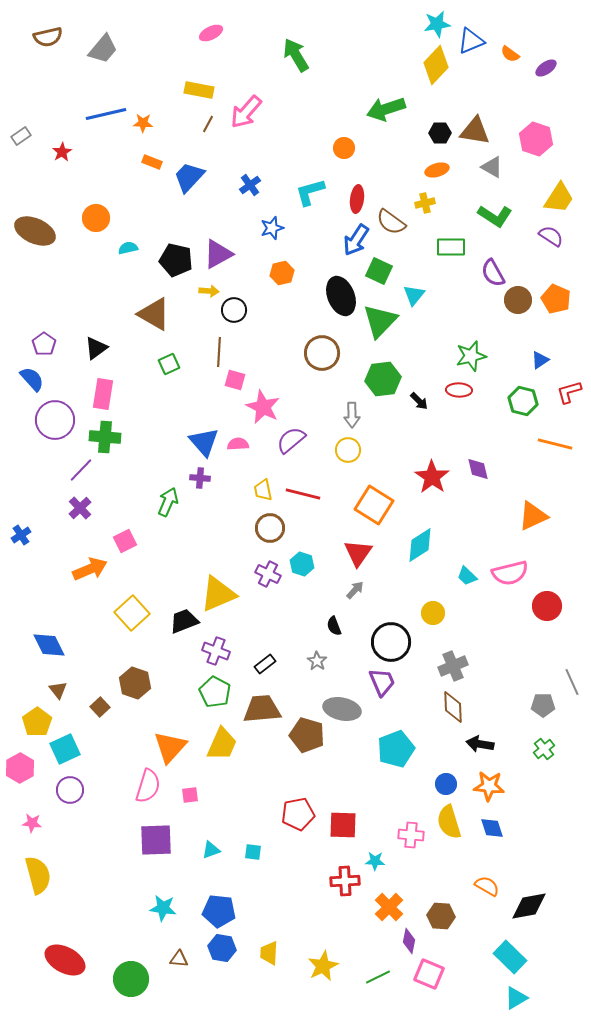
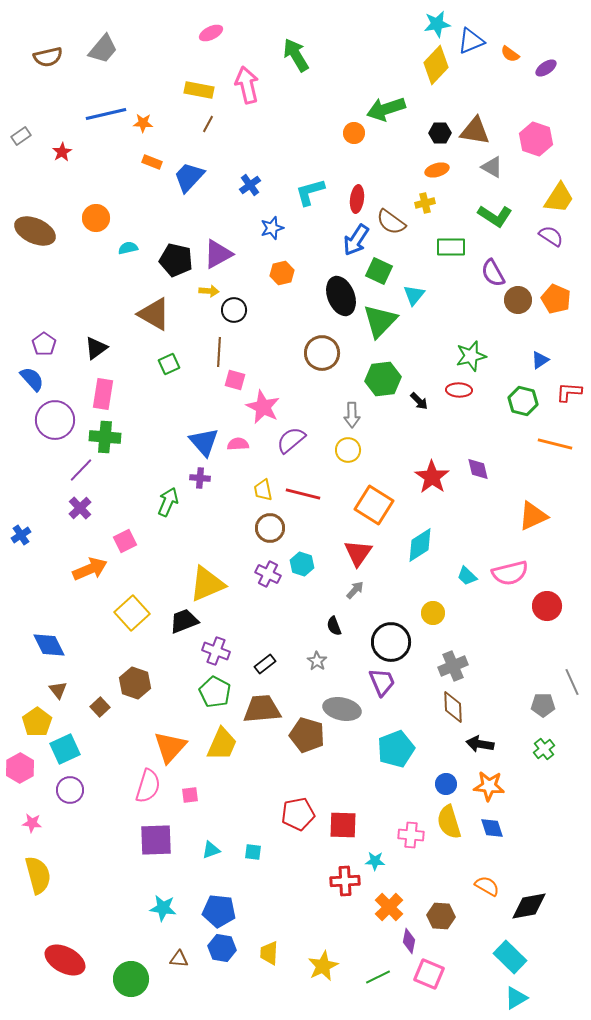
brown semicircle at (48, 37): moved 20 px down
pink arrow at (246, 112): moved 1 px right, 27 px up; rotated 126 degrees clockwise
orange circle at (344, 148): moved 10 px right, 15 px up
red L-shape at (569, 392): rotated 20 degrees clockwise
yellow triangle at (218, 594): moved 11 px left, 10 px up
